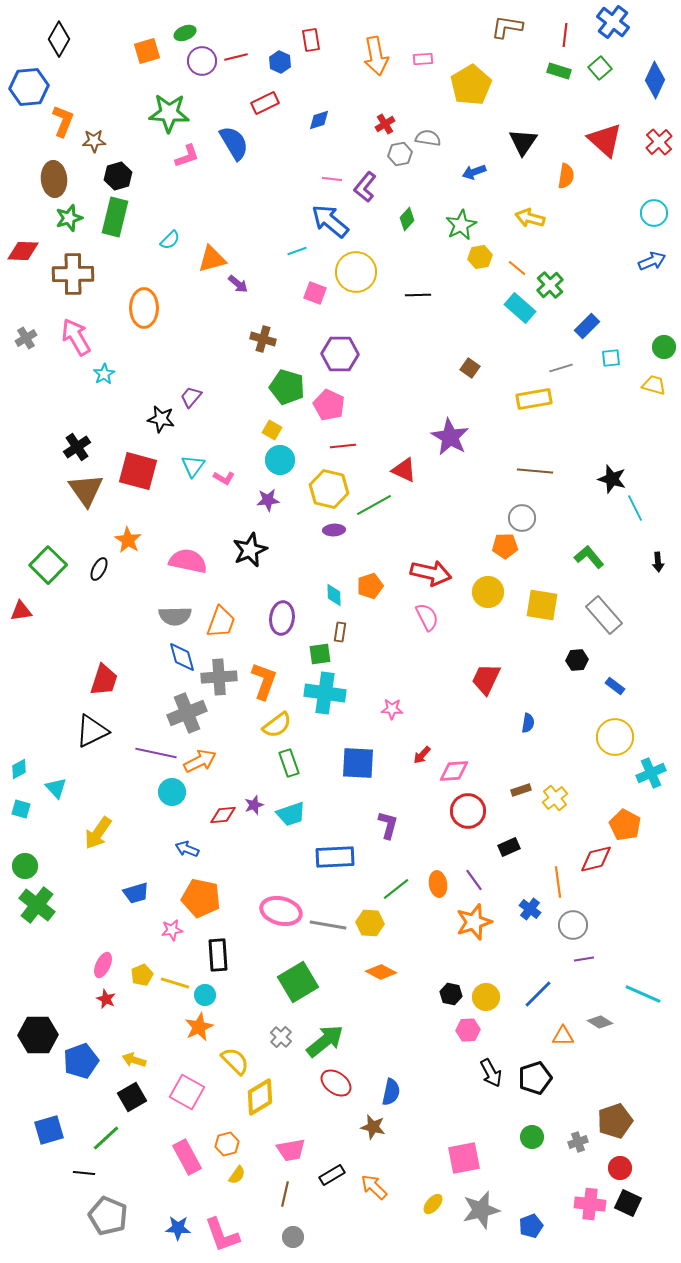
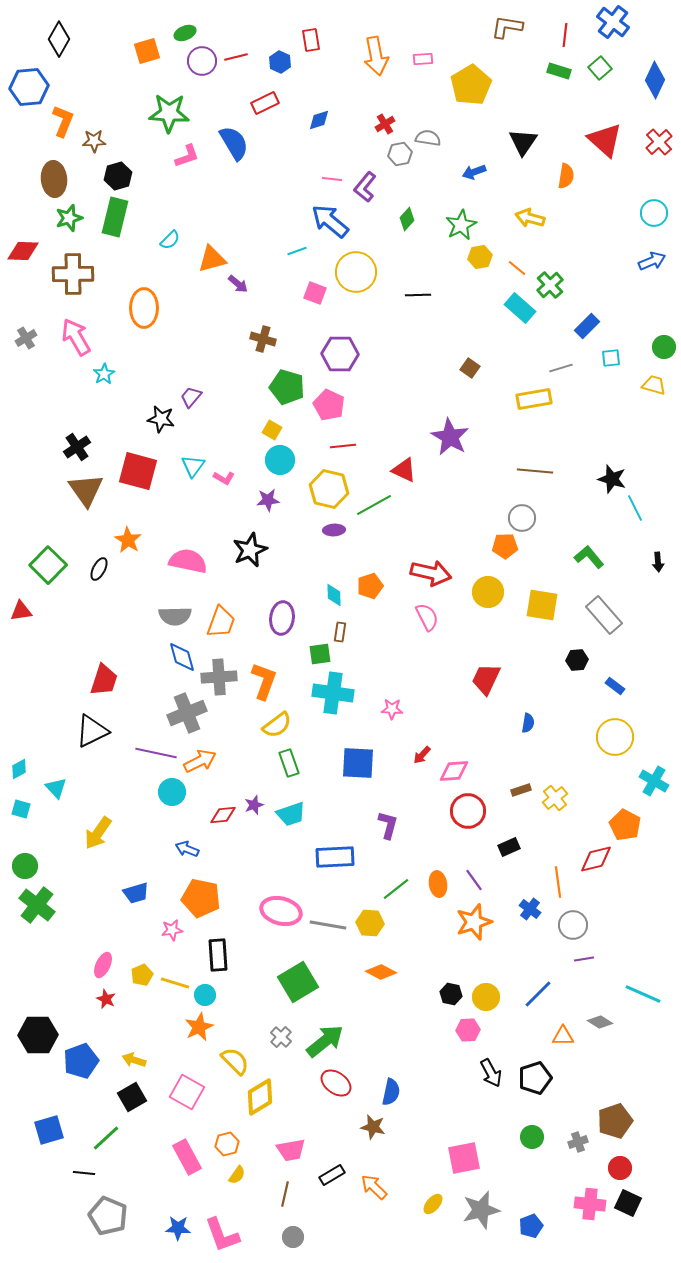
cyan cross at (325, 693): moved 8 px right
cyan cross at (651, 773): moved 3 px right, 8 px down; rotated 36 degrees counterclockwise
